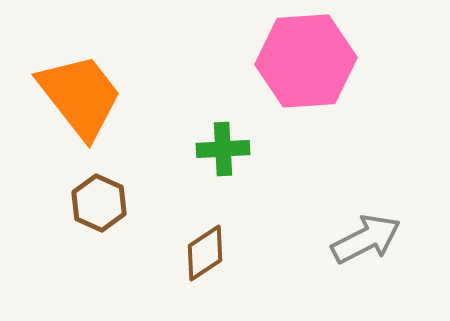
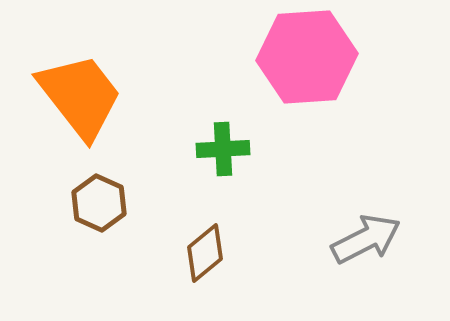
pink hexagon: moved 1 px right, 4 px up
brown diamond: rotated 6 degrees counterclockwise
